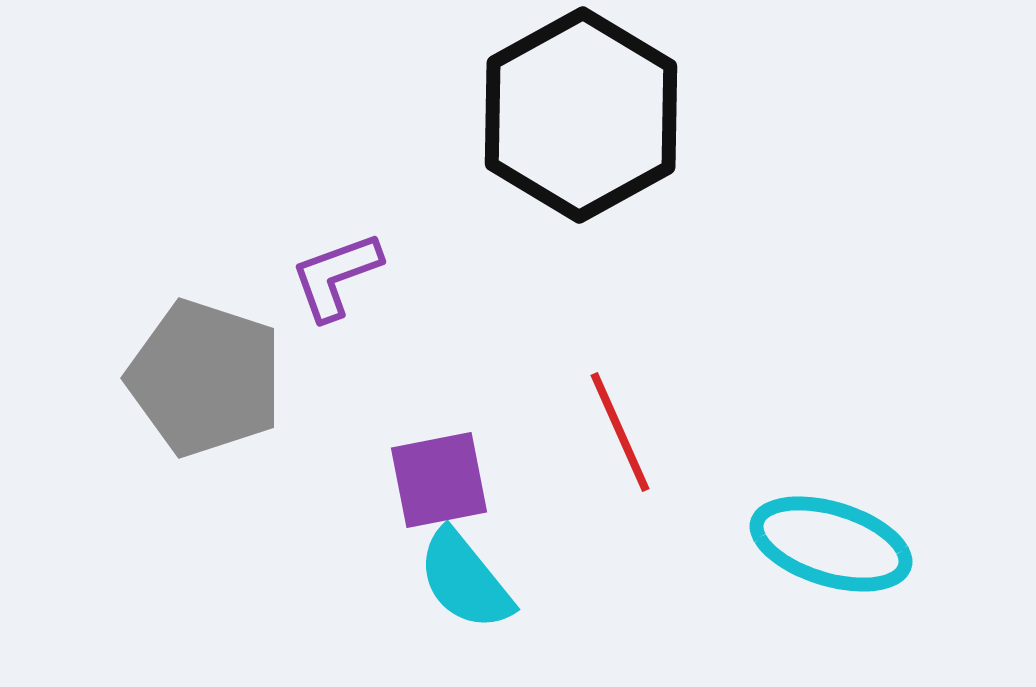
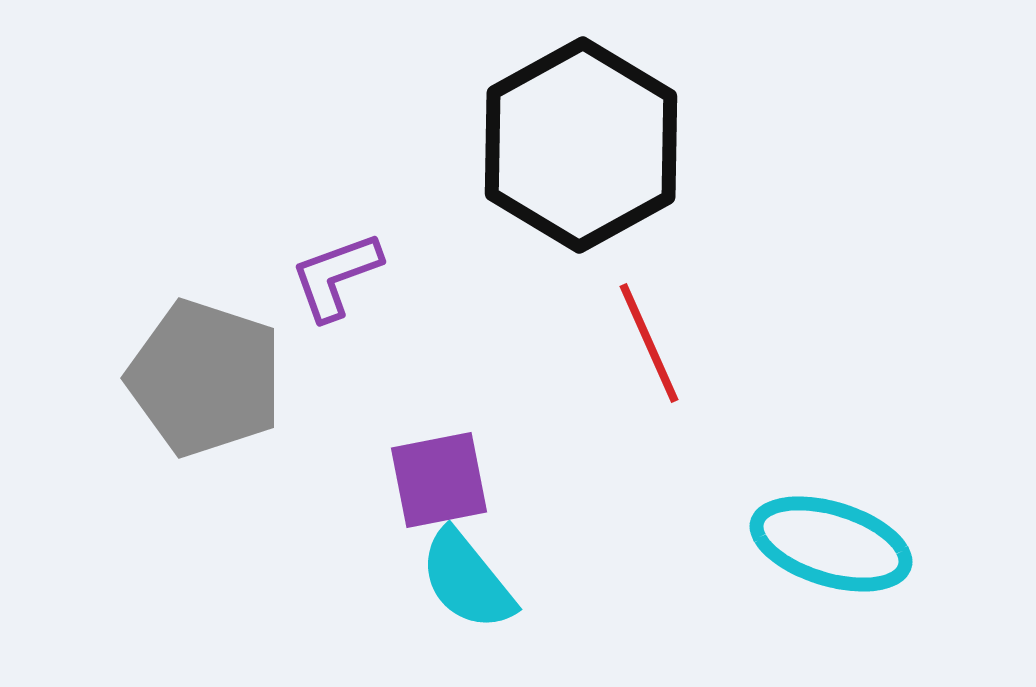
black hexagon: moved 30 px down
red line: moved 29 px right, 89 px up
cyan semicircle: moved 2 px right
